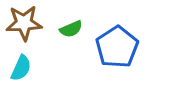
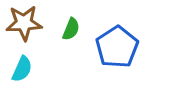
green semicircle: rotated 45 degrees counterclockwise
cyan semicircle: moved 1 px right, 1 px down
